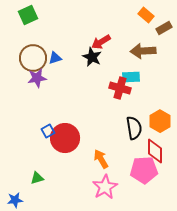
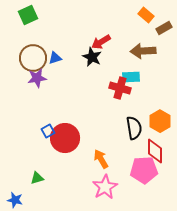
blue star: rotated 21 degrees clockwise
